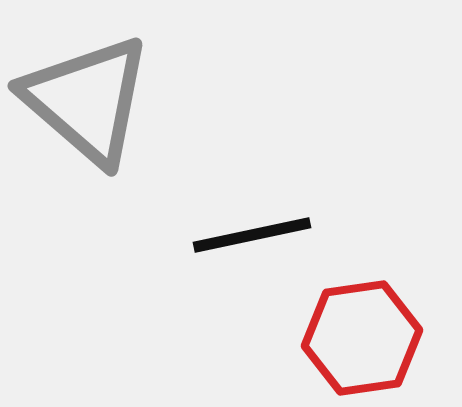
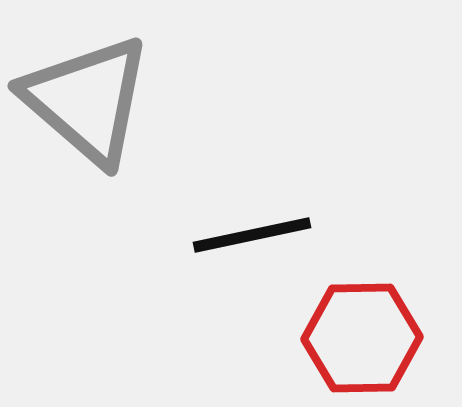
red hexagon: rotated 7 degrees clockwise
